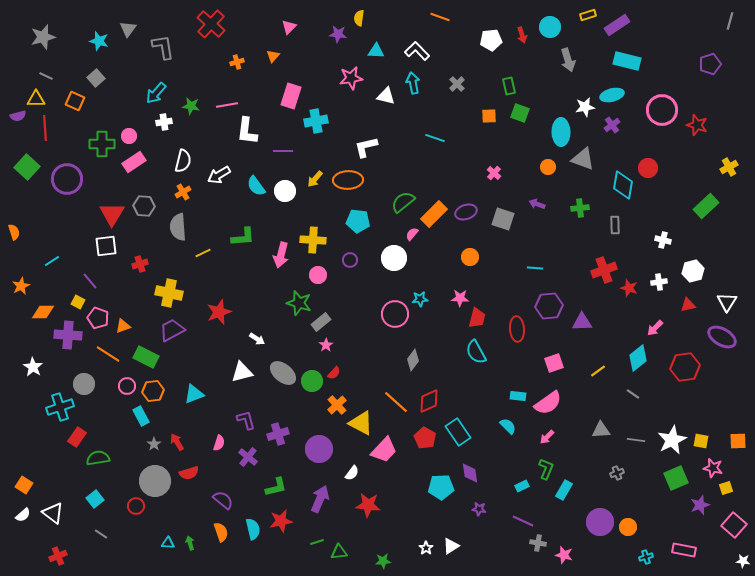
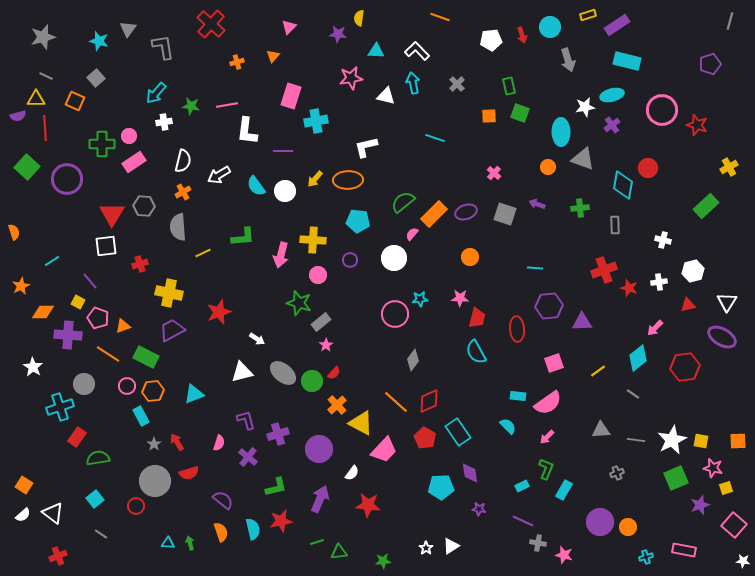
gray square at (503, 219): moved 2 px right, 5 px up
